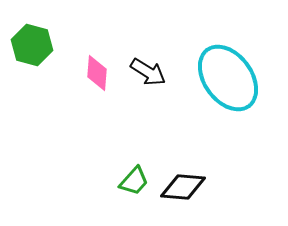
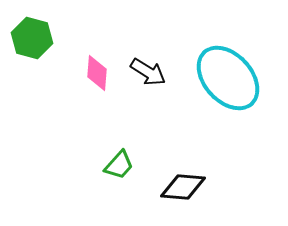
green hexagon: moved 7 px up
cyan ellipse: rotated 6 degrees counterclockwise
green trapezoid: moved 15 px left, 16 px up
